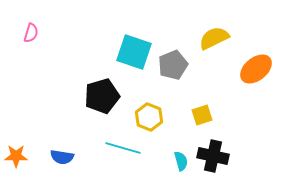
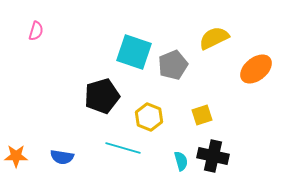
pink semicircle: moved 5 px right, 2 px up
